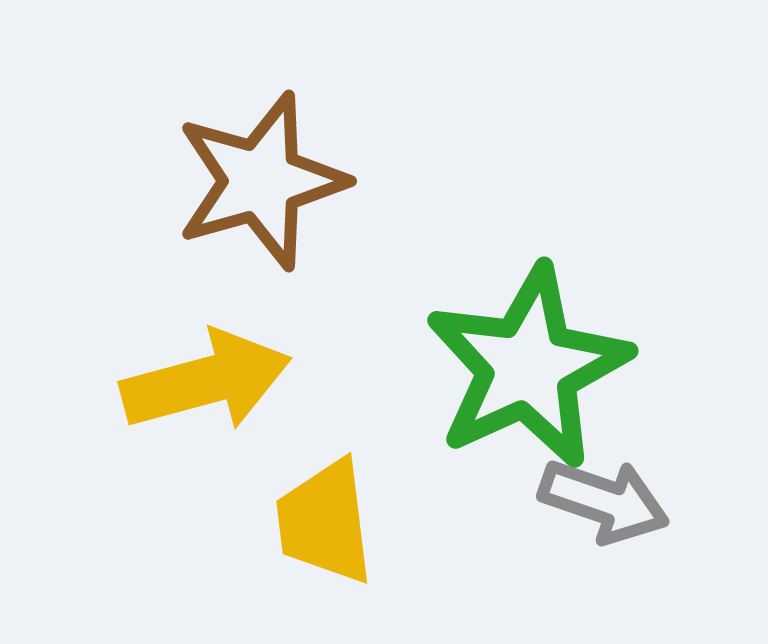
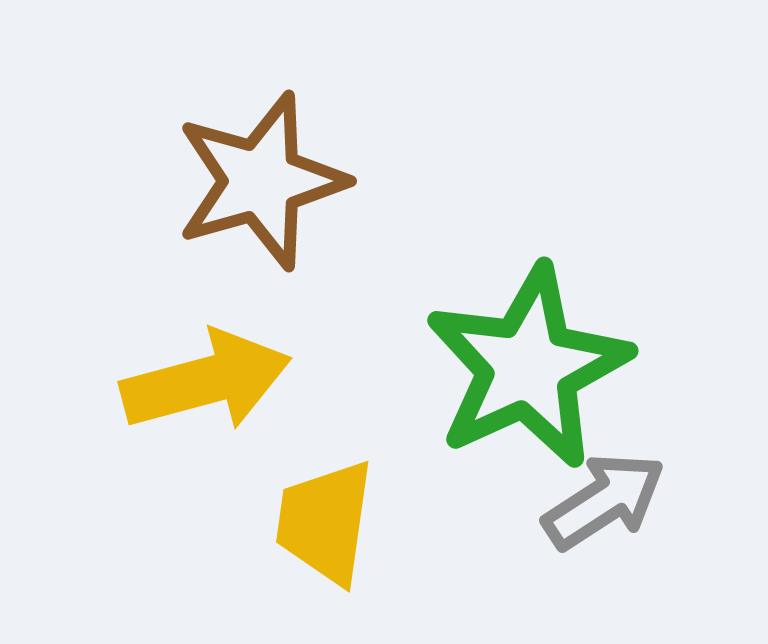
gray arrow: rotated 52 degrees counterclockwise
yellow trapezoid: rotated 15 degrees clockwise
